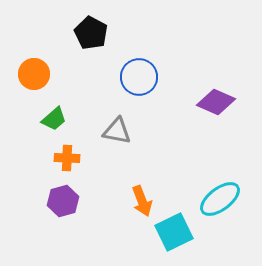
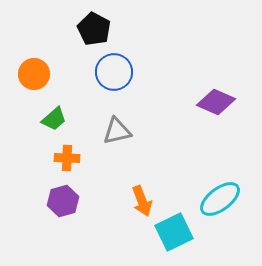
black pentagon: moved 3 px right, 4 px up
blue circle: moved 25 px left, 5 px up
gray triangle: rotated 24 degrees counterclockwise
